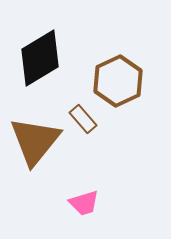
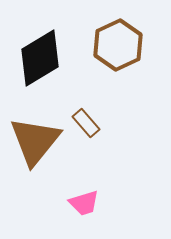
brown hexagon: moved 36 px up
brown rectangle: moved 3 px right, 4 px down
